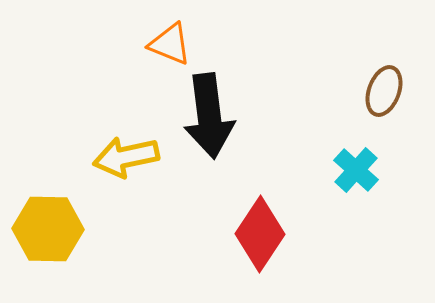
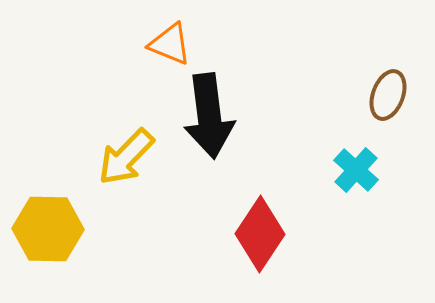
brown ellipse: moved 4 px right, 4 px down
yellow arrow: rotated 34 degrees counterclockwise
